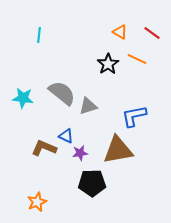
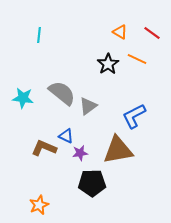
gray triangle: rotated 18 degrees counterclockwise
blue L-shape: rotated 16 degrees counterclockwise
orange star: moved 2 px right, 3 px down
